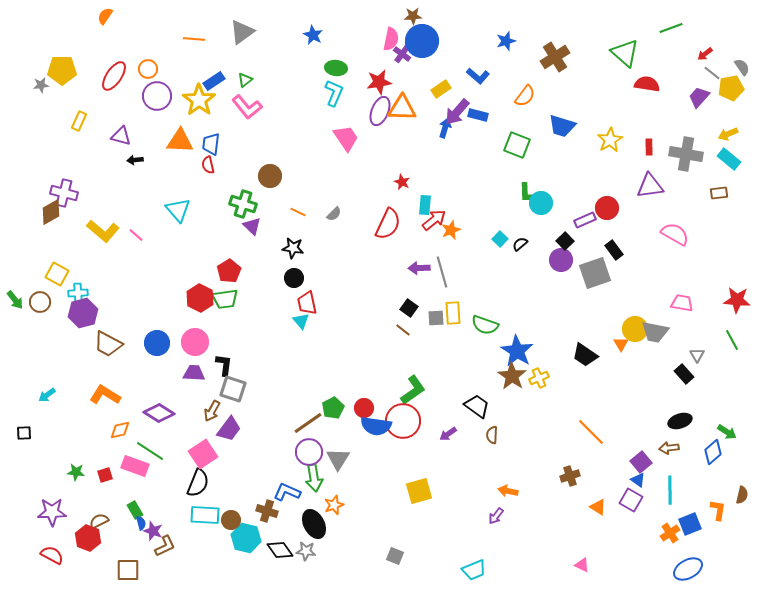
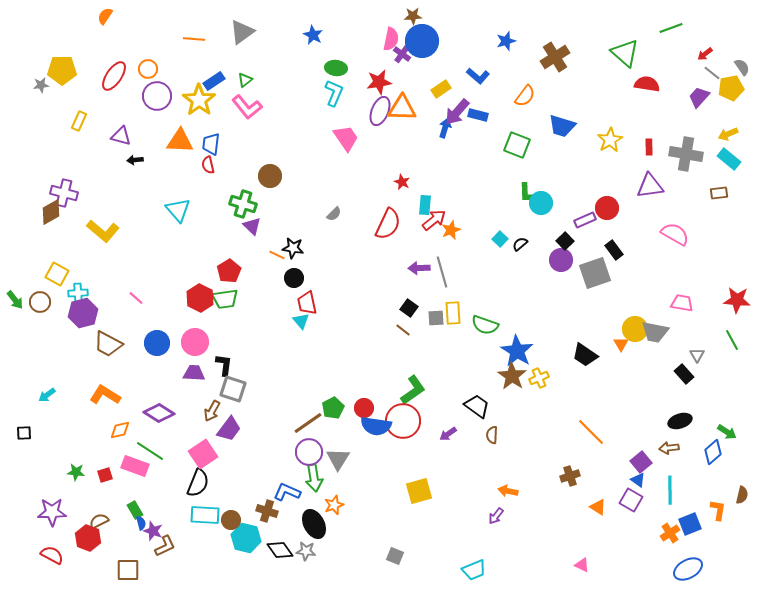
orange line at (298, 212): moved 21 px left, 43 px down
pink line at (136, 235): moved 63 px down
